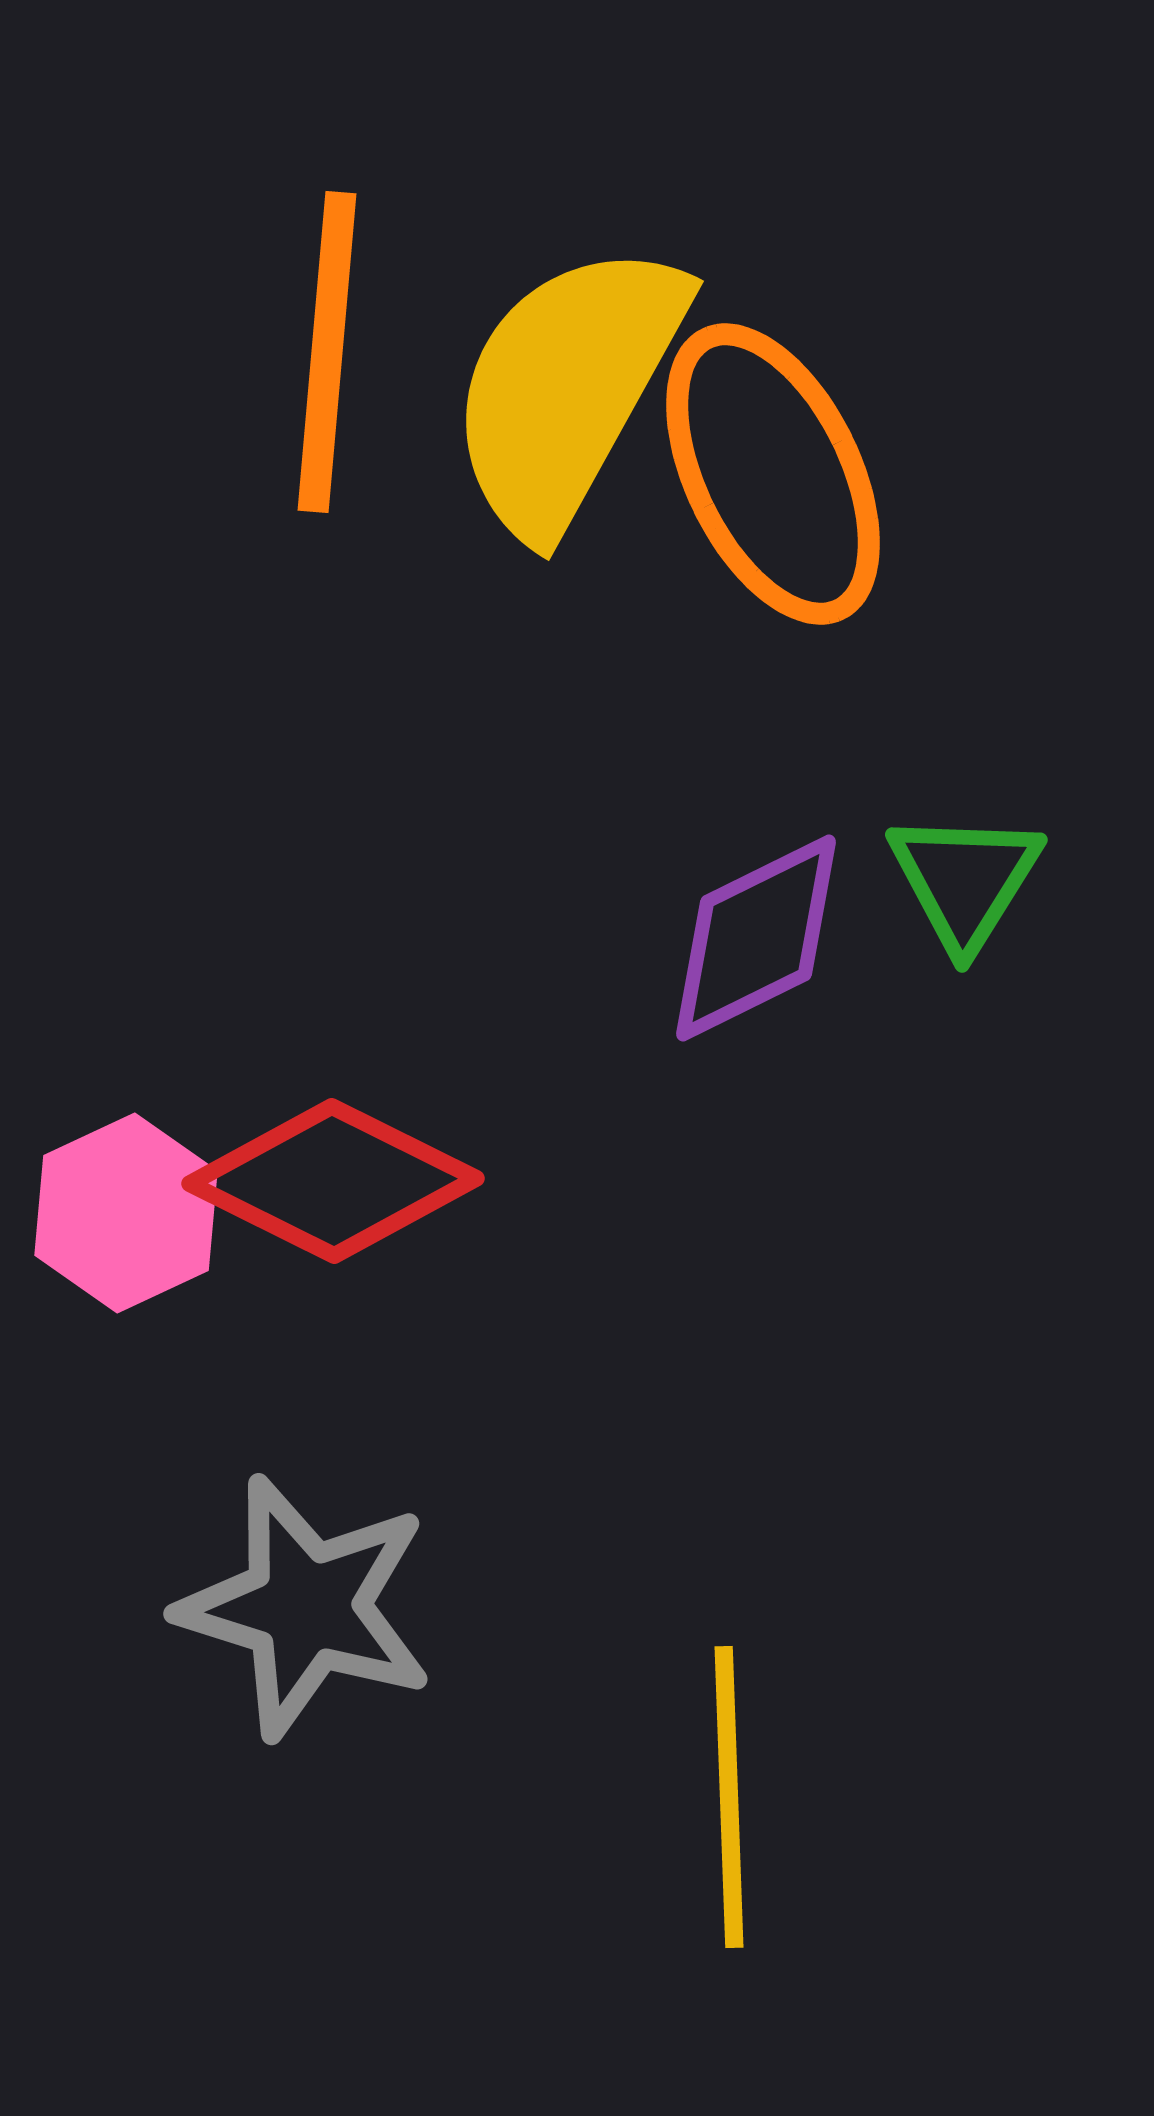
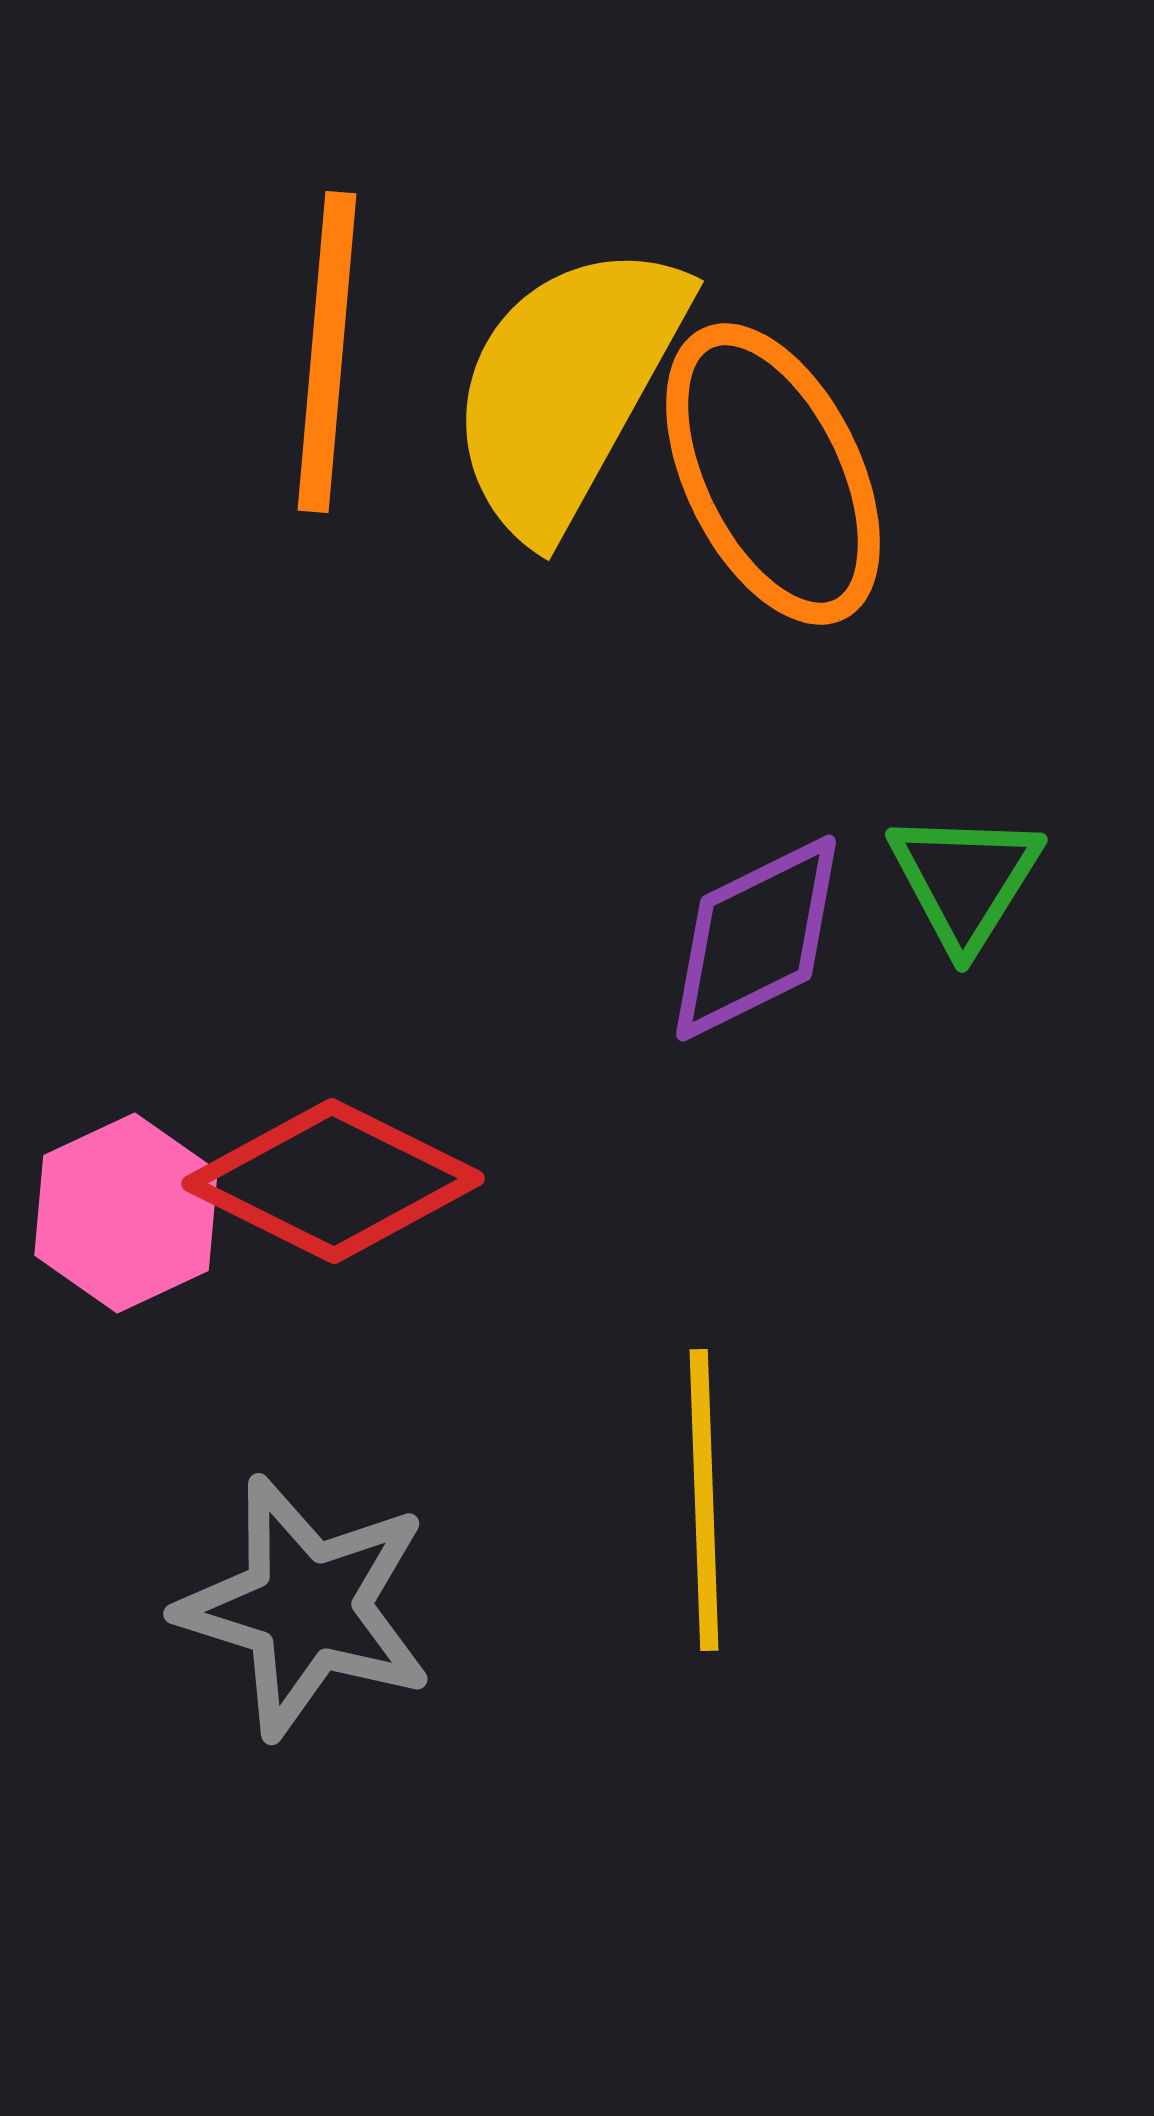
yellow line: moved 25 px left, 297 px up
